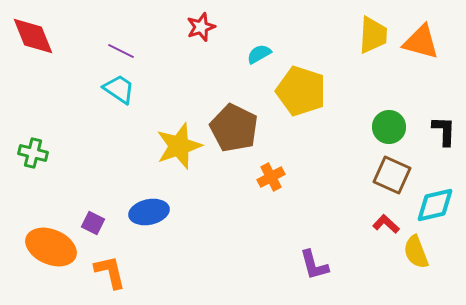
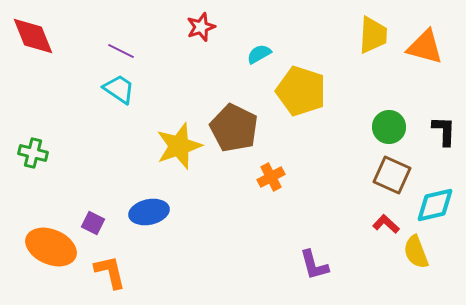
orange triangle: moved 4 px right, 5 px down
